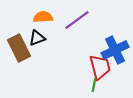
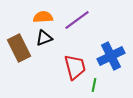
black triangle: moved 7 px right
blue cross: moved 4 px left, 6 px down
red trapezoid: moved 25 px left
